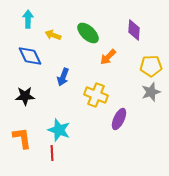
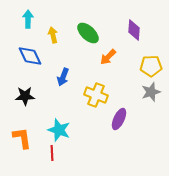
yellow arrow: rotated 56 degrees clockwise
